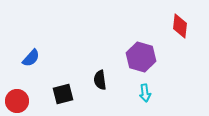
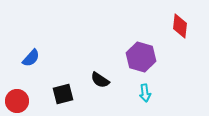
black semicircle: rotated 48 degrees counterclockwise
